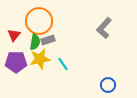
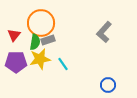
orange circle: moved 2 px right, 2 px down
gray L-shape: moved 4 px down
